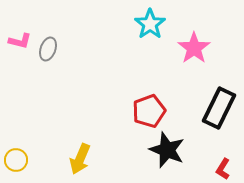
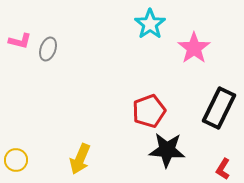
black star: rotated 18 degrees counterclockwise
